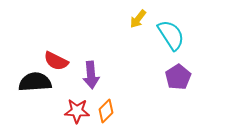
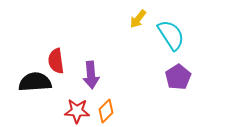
red semicircle: rotated 55 degrees clockwise
